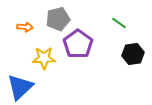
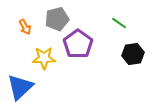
gray pentagon: moved 1 px left
orange arrow: rotated 56 degrees clockwise
